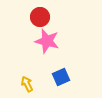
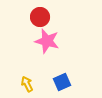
blue square: moved 1 px right, 5 px down
